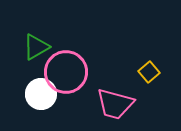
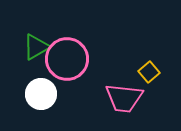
pink circle: moved 1 px right, 13 px up
pink trapezoid: moved 9 px right, 6 px up; rotated 9 degrees counterclockwise
